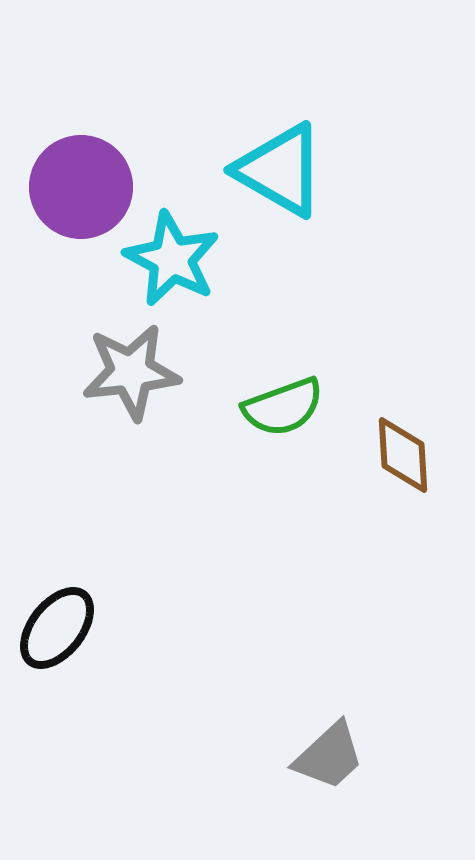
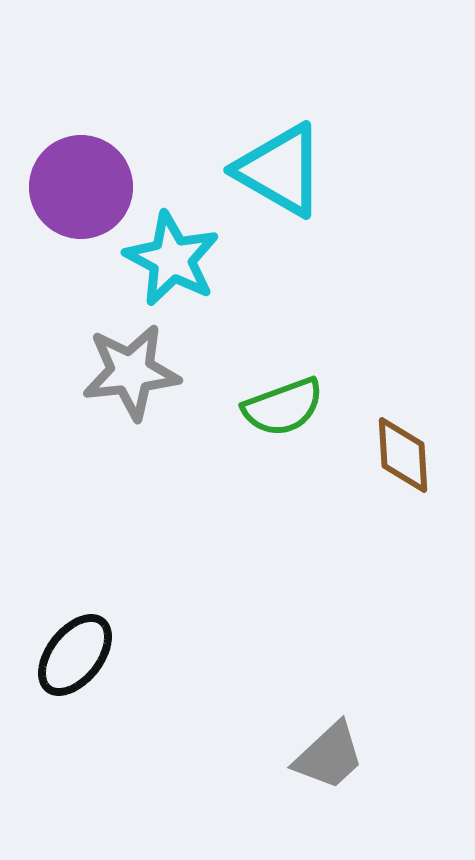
black ellipse: moved 18 px right, 27 px down
